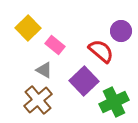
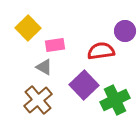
purple circle: moved 4 px right
pink rectangle: rotated 48 degrees counterclockwise
red semicircle: rotated 48 degrees counterclockwise
gray triangle: moved 3 px up
purple square: moved 4 px down
green cross: moved 1 px right, 2 px up
